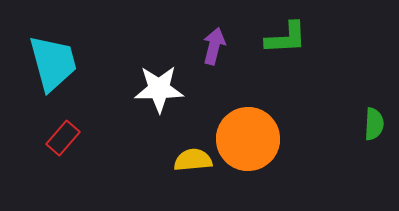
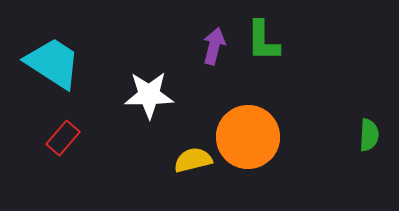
green L-shape: moved 23 px left, 3 px down; rotated 93 degrees clockwise
cyan trapezoid: rotated 42 degrees counterclockwise
white star: moved 10 px left, 6 px down
green semicircle: moved 5 px left, 11 px down
orange circle: moved 2 px up
yellow semicircle: rotated 9 degrees counterclockwise
